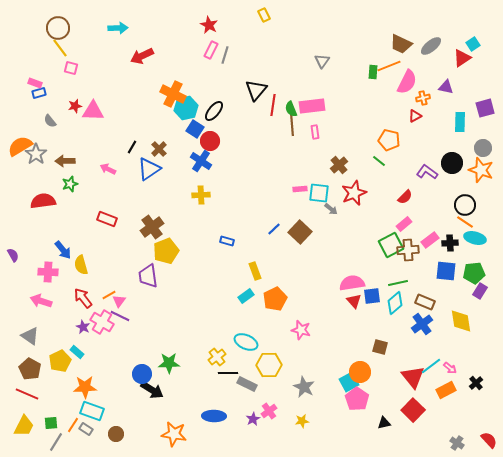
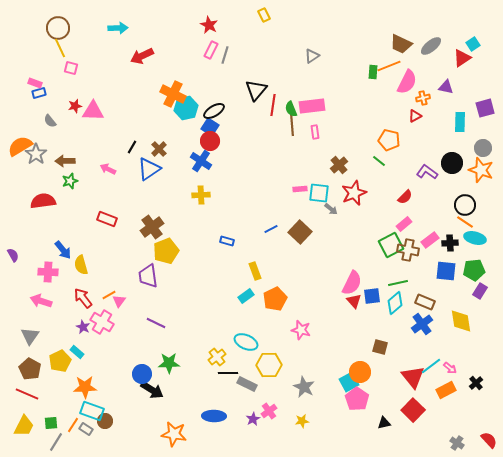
yellow line at (60, 48): rotated 12 degrees clockwise
gray triangle at (322, 61): moved 10 px left, 5 px up; rotated 21 degrees clockwise
black ellipse at (214, 111): rotated 20 degrees clockwise
blue square at (195, 129): moved 15 px right, 2 px up
green star at (70, 184): moved 3 px up
blue line at (274, 229): moved 3 px left; rotated 16 degrees clockwise
brown cross at (408, 250): rotated 15 degrees clockwise
green pentagon at (474, 273): moved 3 px up
pink semicircle at (352, 283): rotated 125 degrees clockwise
purple line at (120, 316): moved 36 px right, 7 px down
gray triangle at (30, 336): rotated 30 degrees clockwise
brown circle at (116, 434): moved 11 px left, 13 px up
